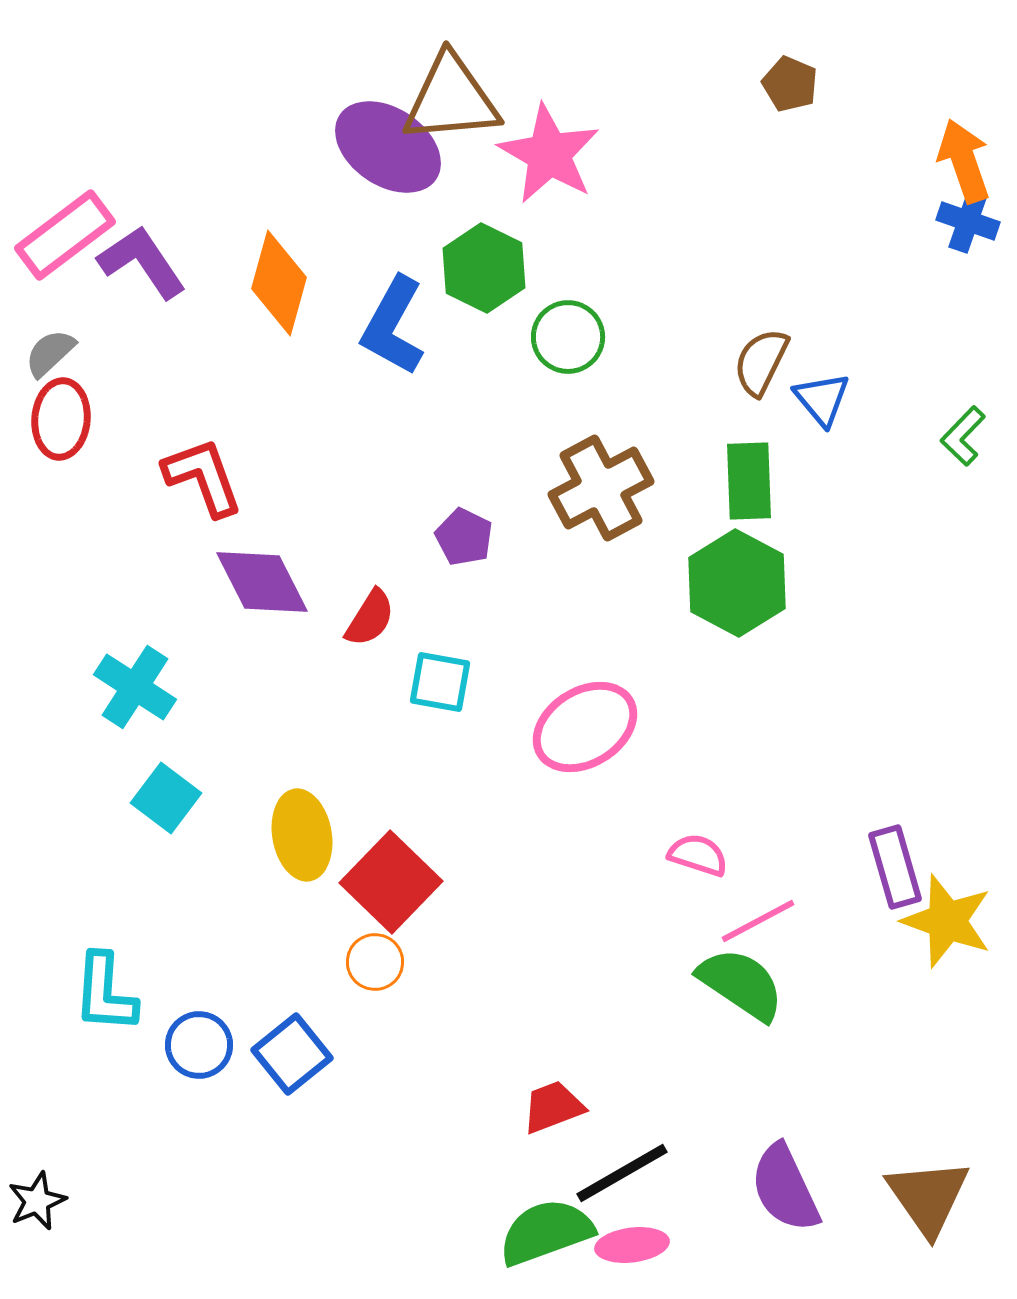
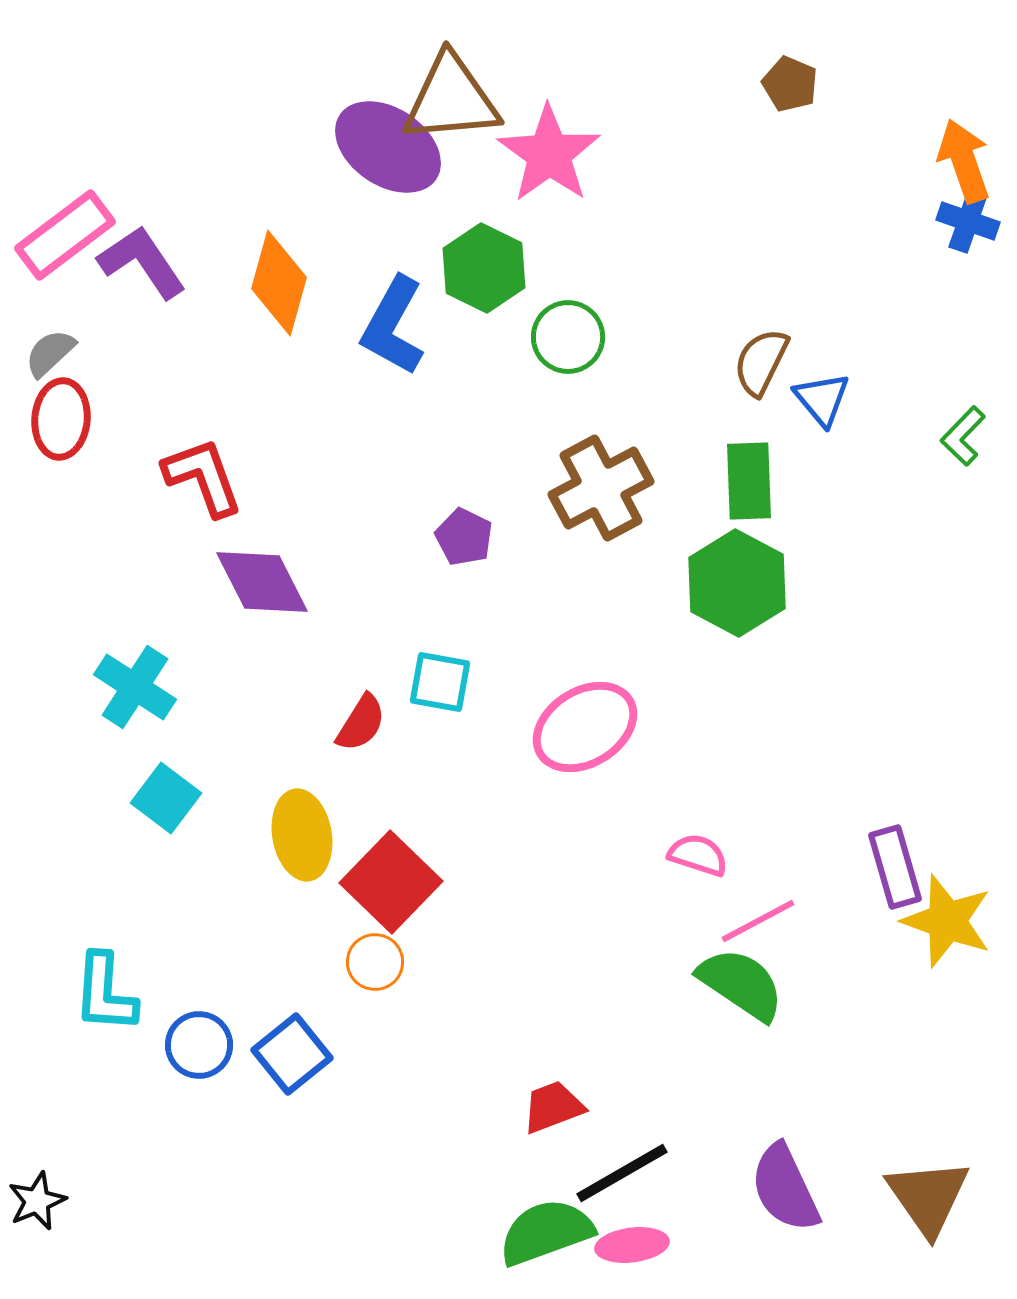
pink star at (549, 154): rotated 6 degrees clockwise
red semicircle at (370, 618): moved 9 px left, 105 px down
